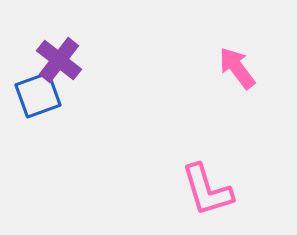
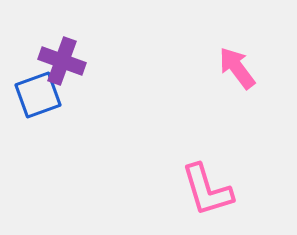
purple cross: moved 3 px right, 1 px down; rotated 18 degrees counterclockwise
